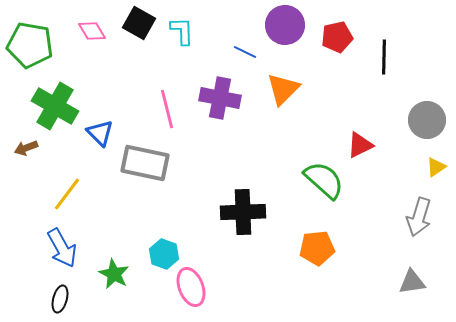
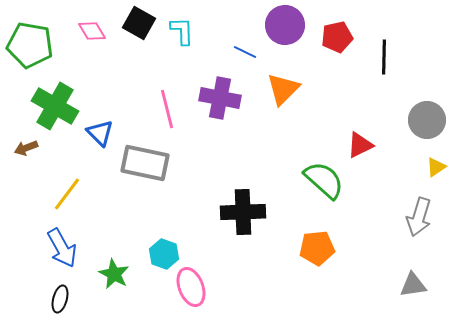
gray triangle: moved 1 px right, 3 px down
